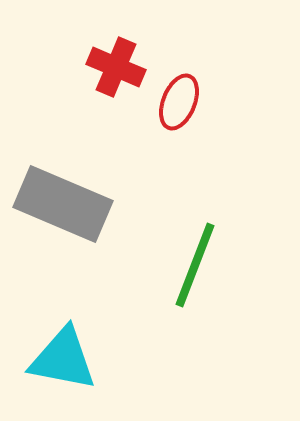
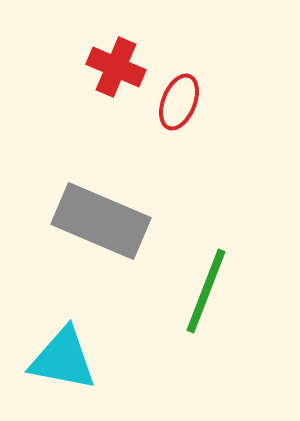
gray rectangle: moved 38 px right, 17 px down
green line: moved 11 px right, 26 px down
